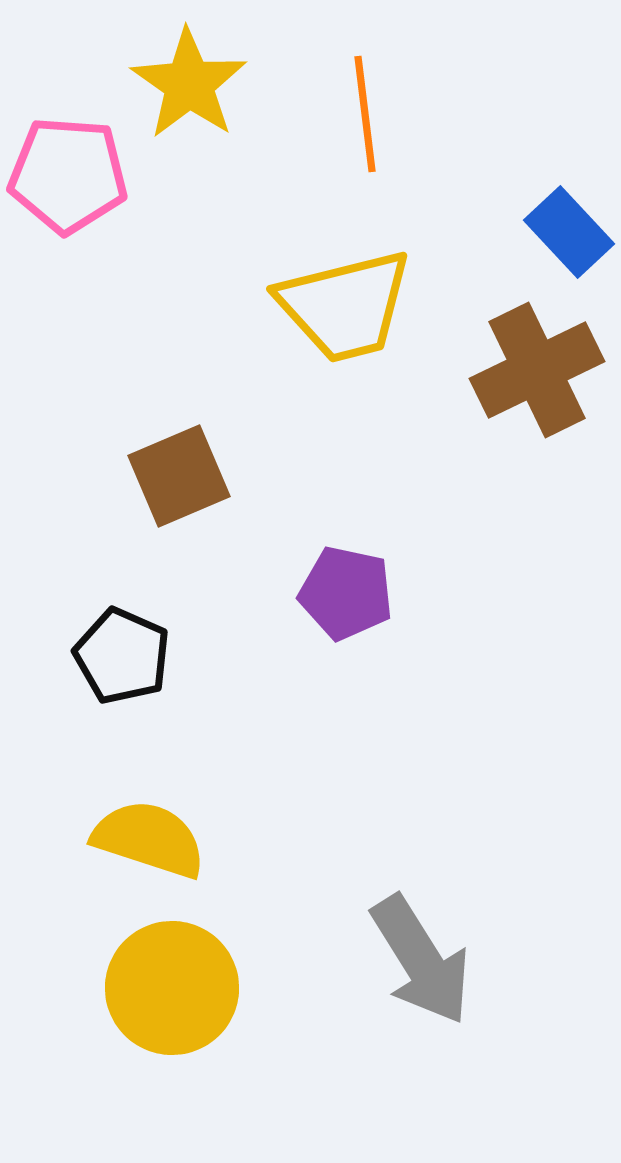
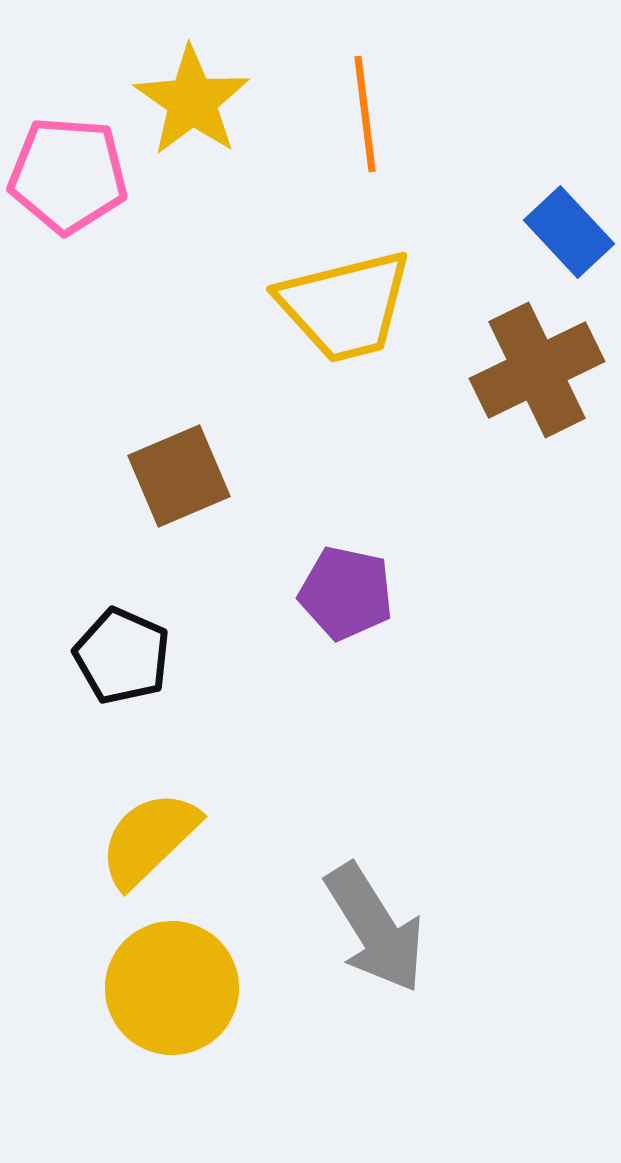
yellow star: moved 3 px right, 17 px down
yellow semicircle: rotated 62 degrees counterclockwise
gray arrow: moved 46 px left, 32 px up
